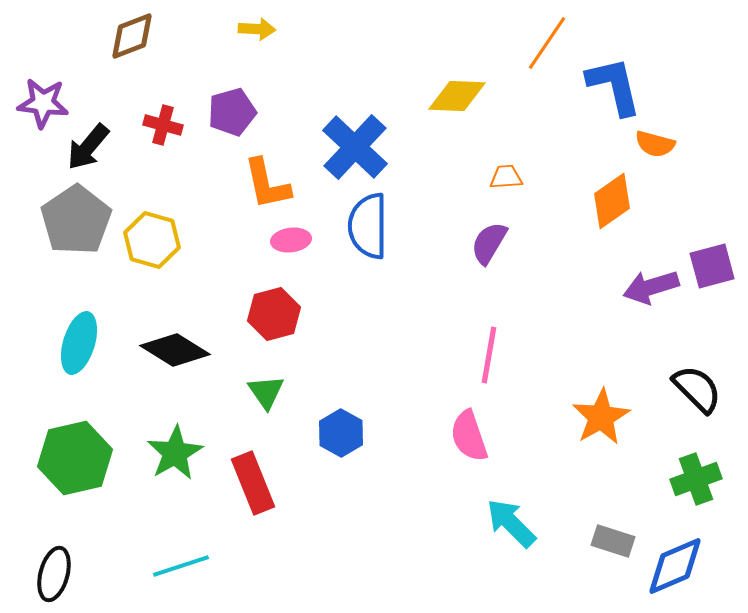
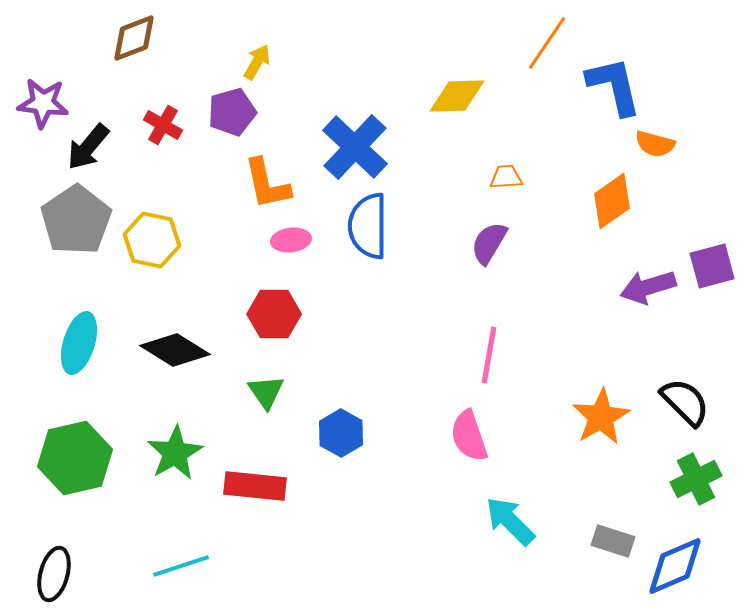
yellow arrow: moved 33 px down; rotated 63 degrees counterclockwise
brown diamond: moved 2 px right, 2 px down
yellow diamond: rotated 4 degrees counterclockwise
red cross: rotated 15 degrees clockwise
yellow hexagon: rotated 4 degrees counterclockwise
purple arrow: moved 3 px left
red hexagon: rotated 15 degrees clockwise
black semicircle: moved 12 px left, 13 px down
green cross: rotated 6 degrees counterclockwise
red rectangle: moved 2 px right, 3 px down; rotated 62 degrees counterclockwise
cyan arrow: moved 1 px left, 2 px up
